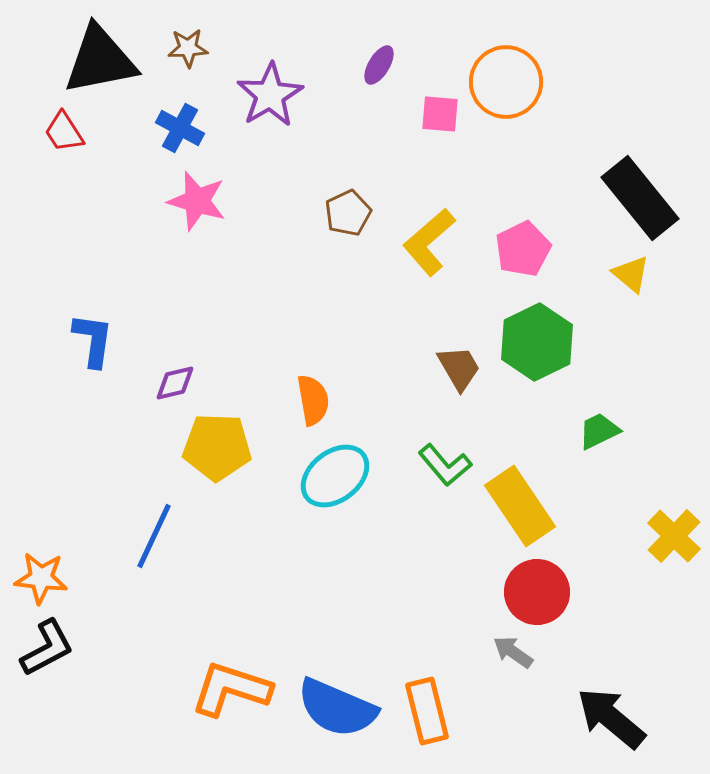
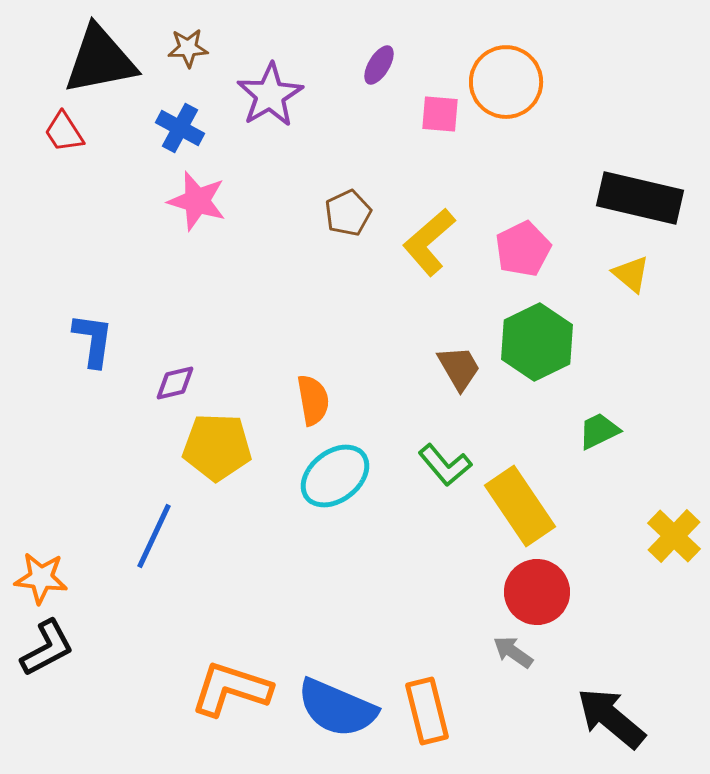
black rectangle: rotated 38 degrees counterclockwise
